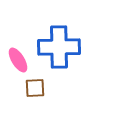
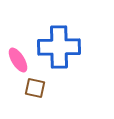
brown square: rotated 15 degrees clockwise
